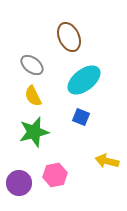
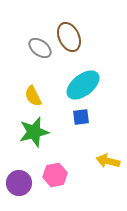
gray ellipse: moved 8 px right, 17 px up
cyan ellipse: moved 1 px left, 5 px down
blue square: rotated 30 degrees counterclockwise
yellow arrow: moved 1 px right
